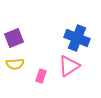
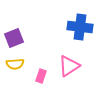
blue cross: moved 3 px right, 11 px up; rotated 15 degrees counterclockwise
